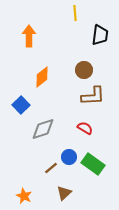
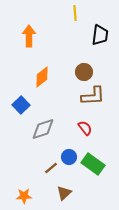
brown circle: moved 2 px down
red semicircle: rotated 21 degrees clockwise
orange star: rotated 28 degrees counterclockwise
